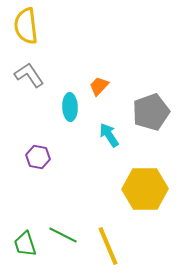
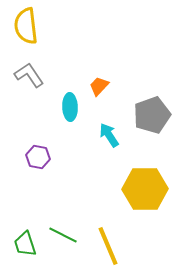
gray pentagon: moved 1 px right, 3 px down
